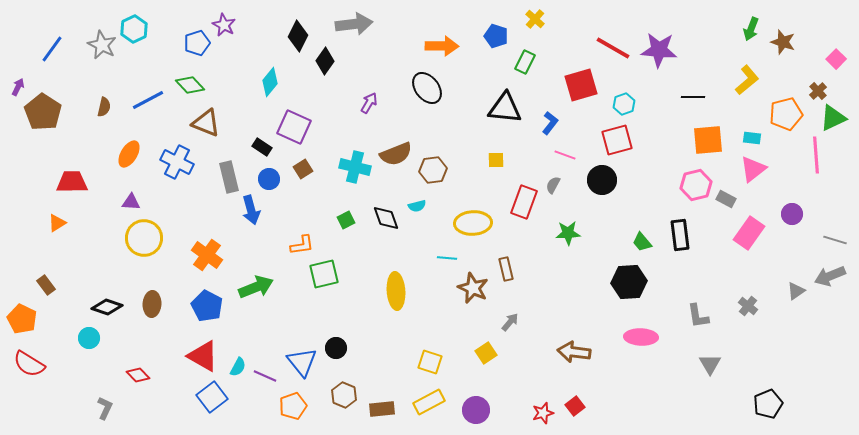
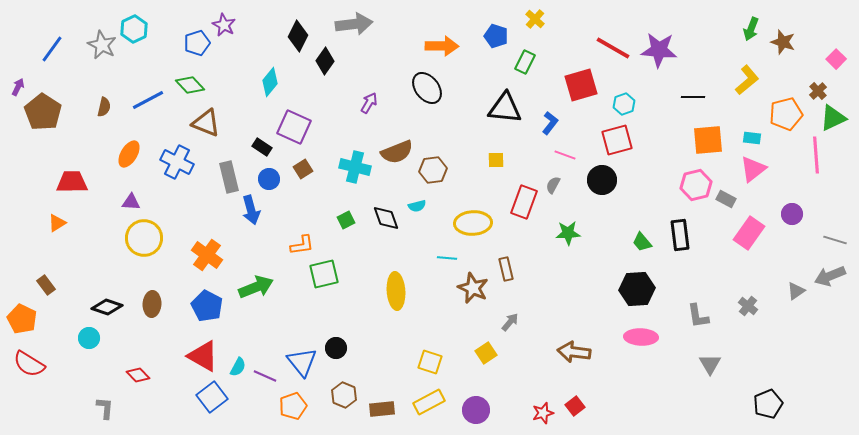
brown semicircle at (396, 154): moved 1 px right, 2 px up
black hexagon at (629, 282): moved 8 px right, 7 px down
gray L-shape at (105, 408): rotated 20 degrees counterclockwise
